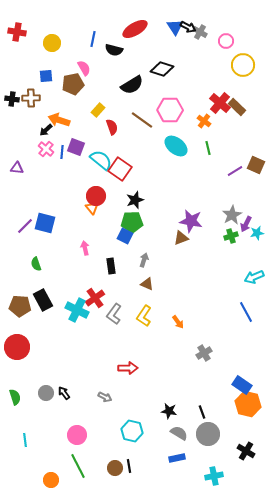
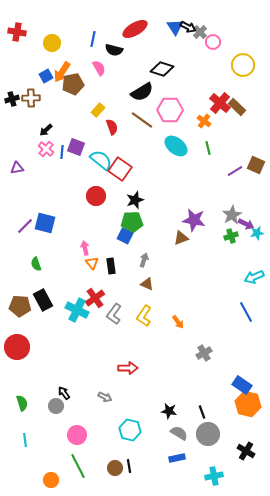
gray cross at (200, 32): rotated 16 degrees clockwise
pink circle at (226, 41): moved 13 px left, 1 px down
pink semicircle at (84, 68): moved 15 px right
blue square at (46, 76): rotated 24 degrees counterclockwise
black semicircle at (132, 85): moved 10 px right, 7 px down
black cross at (12, 99): rotated 24 degrees counterclockwise
orange arrow at (59, 120): moved 3 px right, 48 px up; rotated 75 degrees counterclockwise
purple triangle at (17, 168): rotated 16 degrees counterclockwise
orange triangle at (92, 208): moved 55 px down
purple star at (191, 221): moved 3 px right, 1 px up
purple arrow at (246, 224): rotated 91 degrees counterclockwise
gray circle at (46, 393): moved 10 px right, 13 px down
green semicircle at (15, 397): moved 7 px right, 6 px down
cyan hexagon at (132, 431): moved 2 px left, 1 px up
